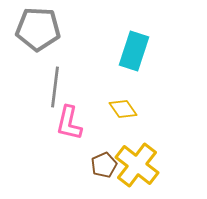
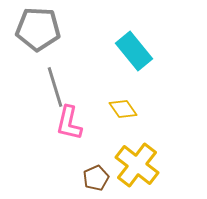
cyan rectangle: rotated 57 degrees counterclockwise
gray line: rotated 24 degrees counterclockwise
brown pentagon: moved 8 px left, 13 px down
